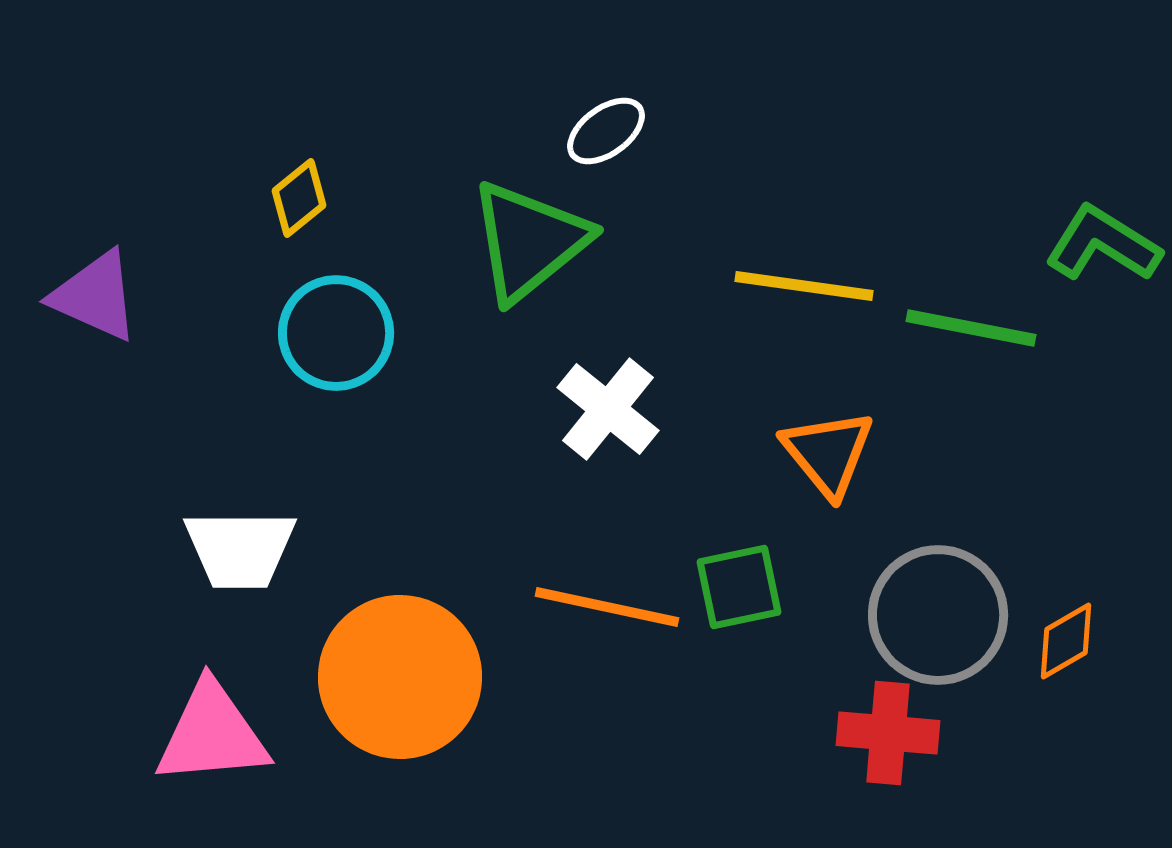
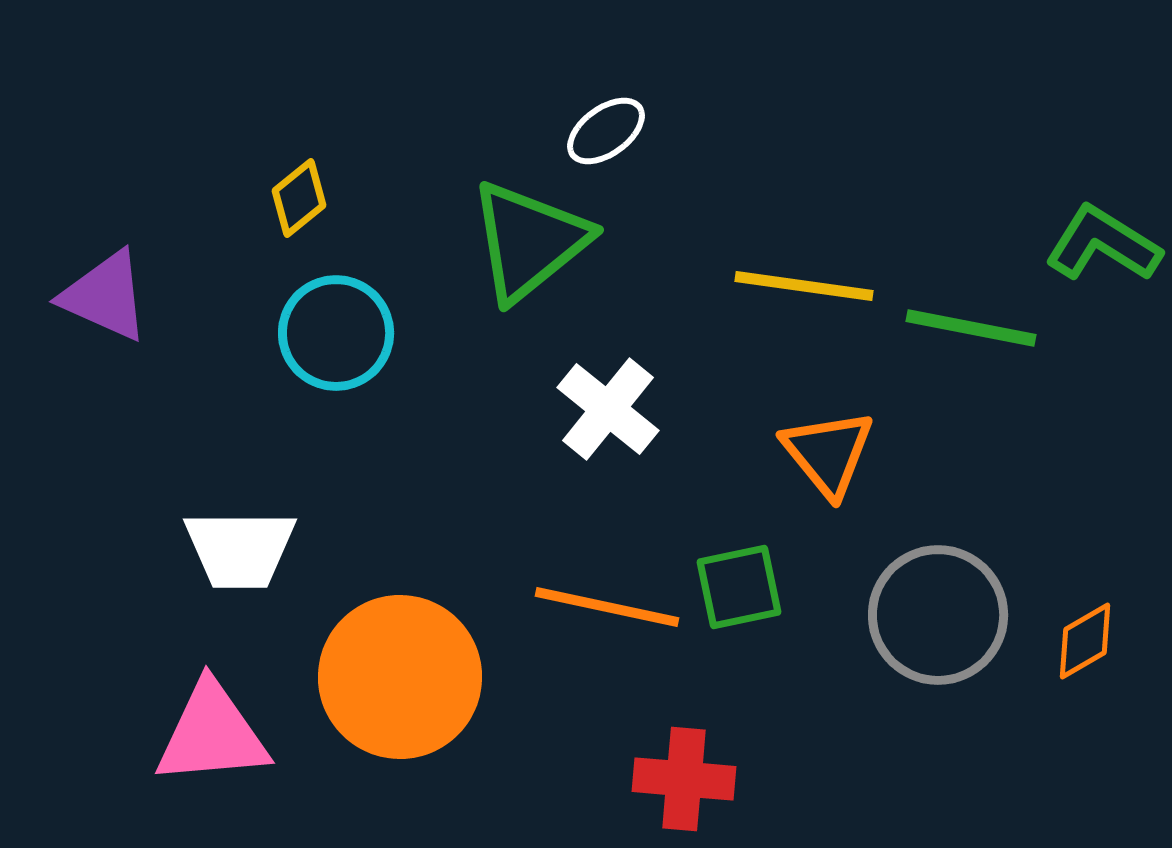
purple triangle: moved 10 px right
orange diamond: moved 19 px right
red cross: moved 204 px left, 46 px down
